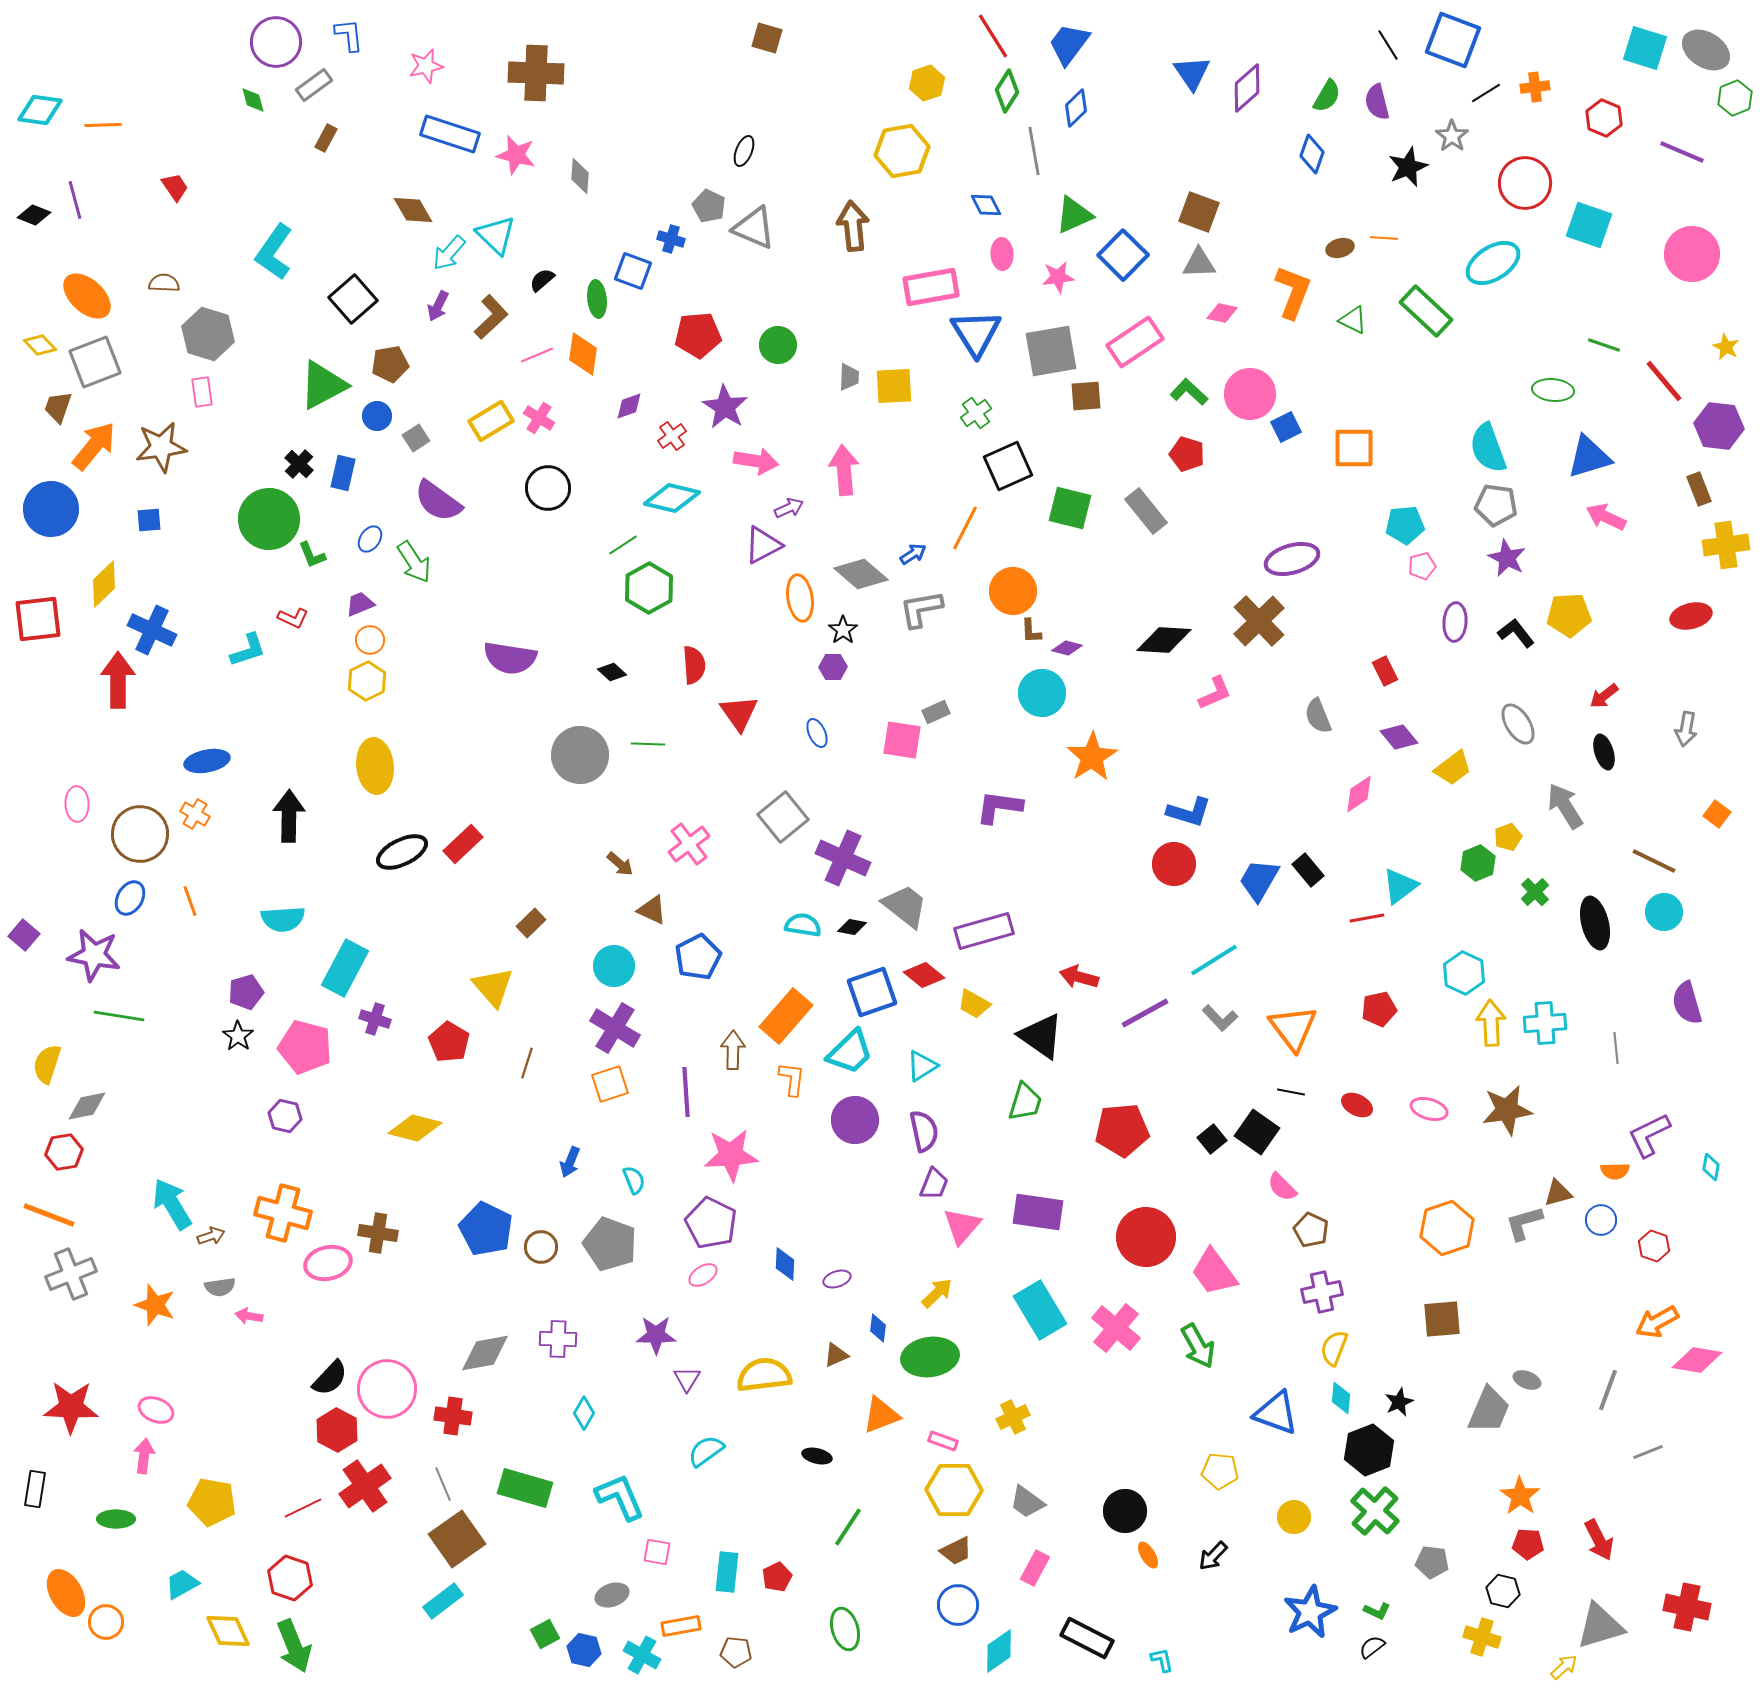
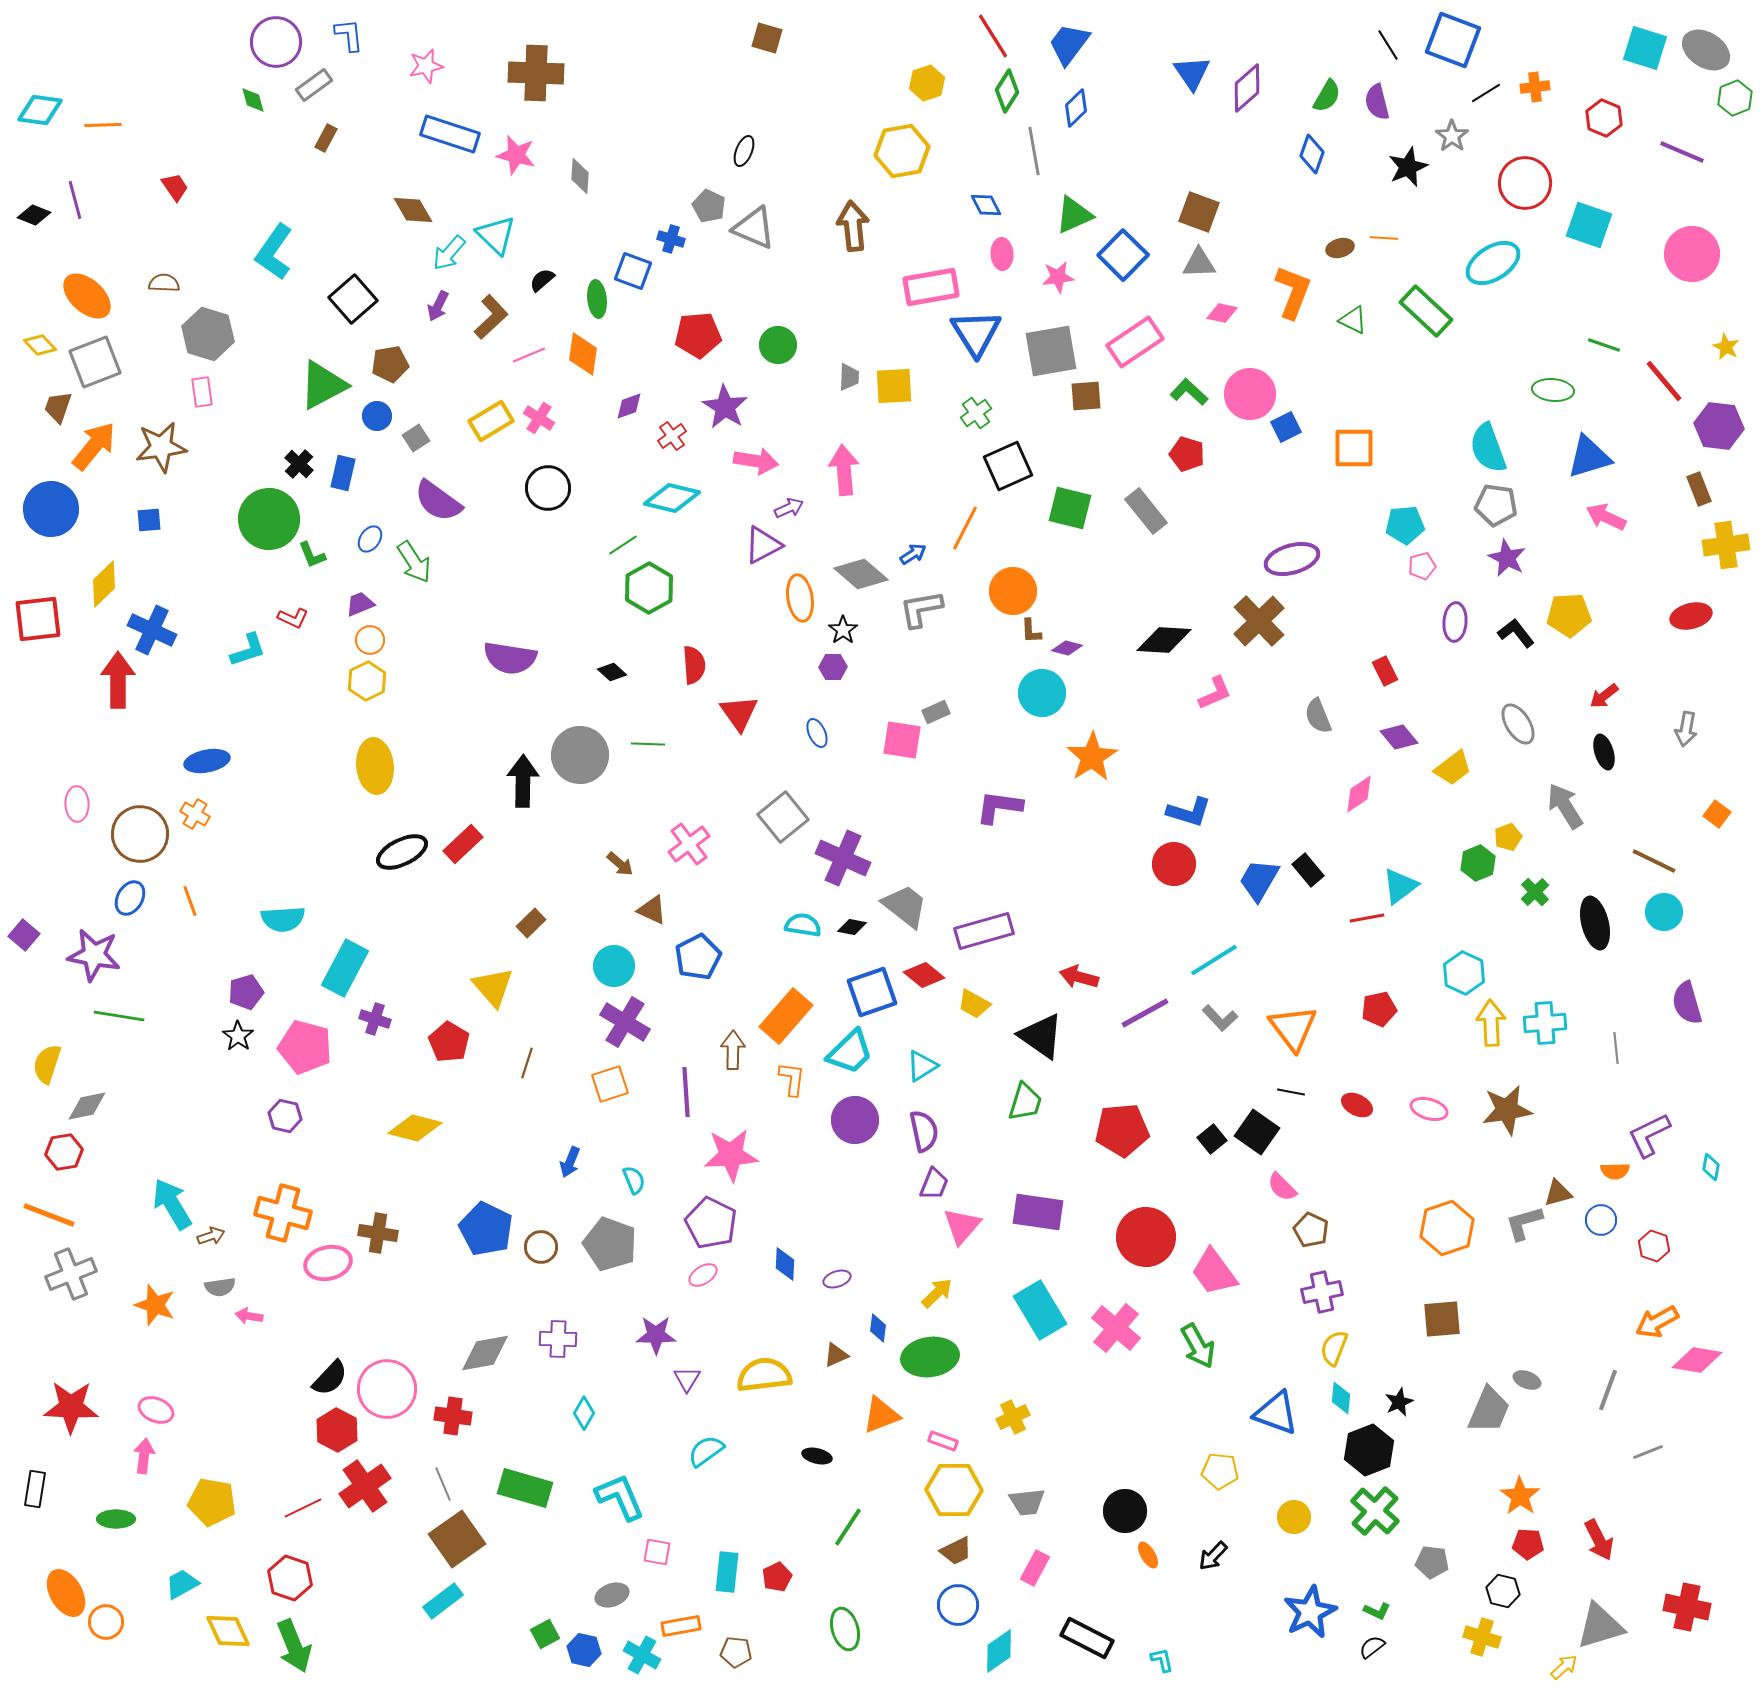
pink line at (537, 355): moved 8 px left
black arrow at (289, 816): moved 234 px right, 35 px up
purple cross at (615, 1028): moved 10 px right, 6 px up
gray trapezoid at (1027, 1502): rotated 42 degrees counterclockwise
